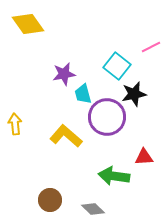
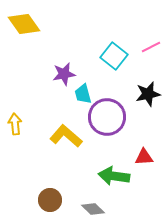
yellow diamond: moved 4 px left
cyan square: moved 3 px left, 10 px up
black star: moved 14 px right
